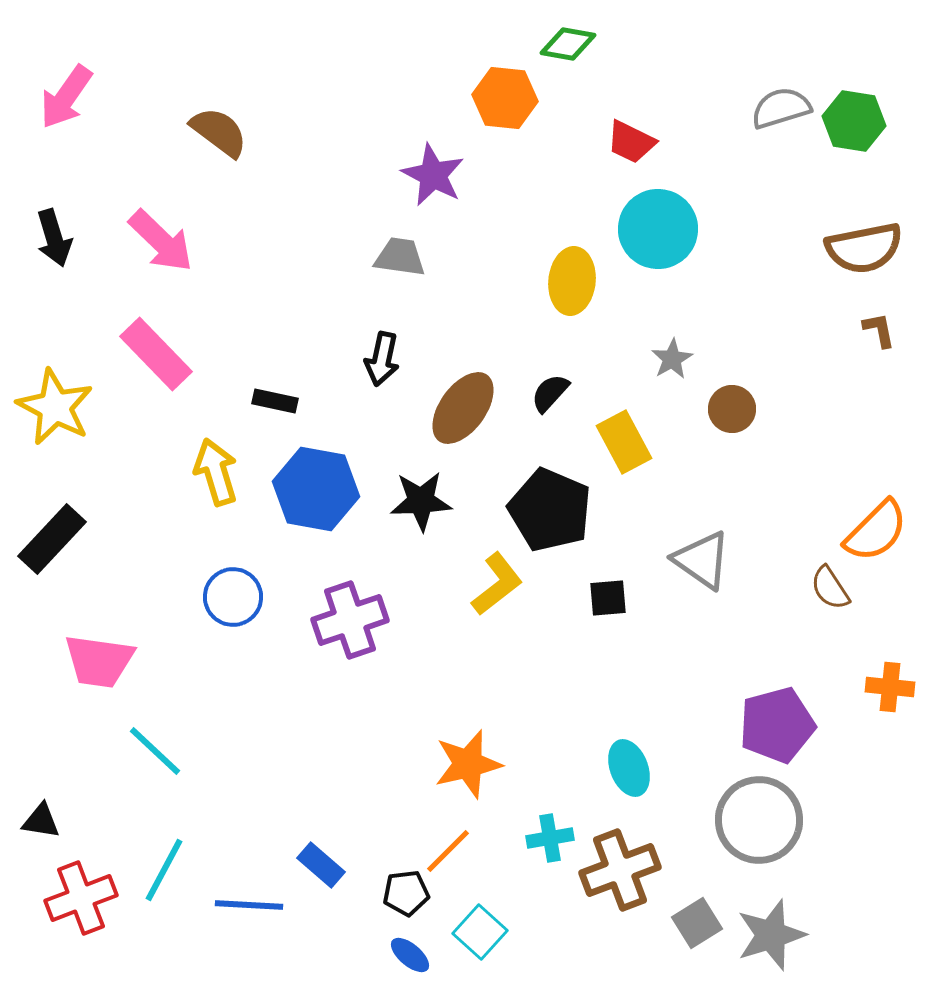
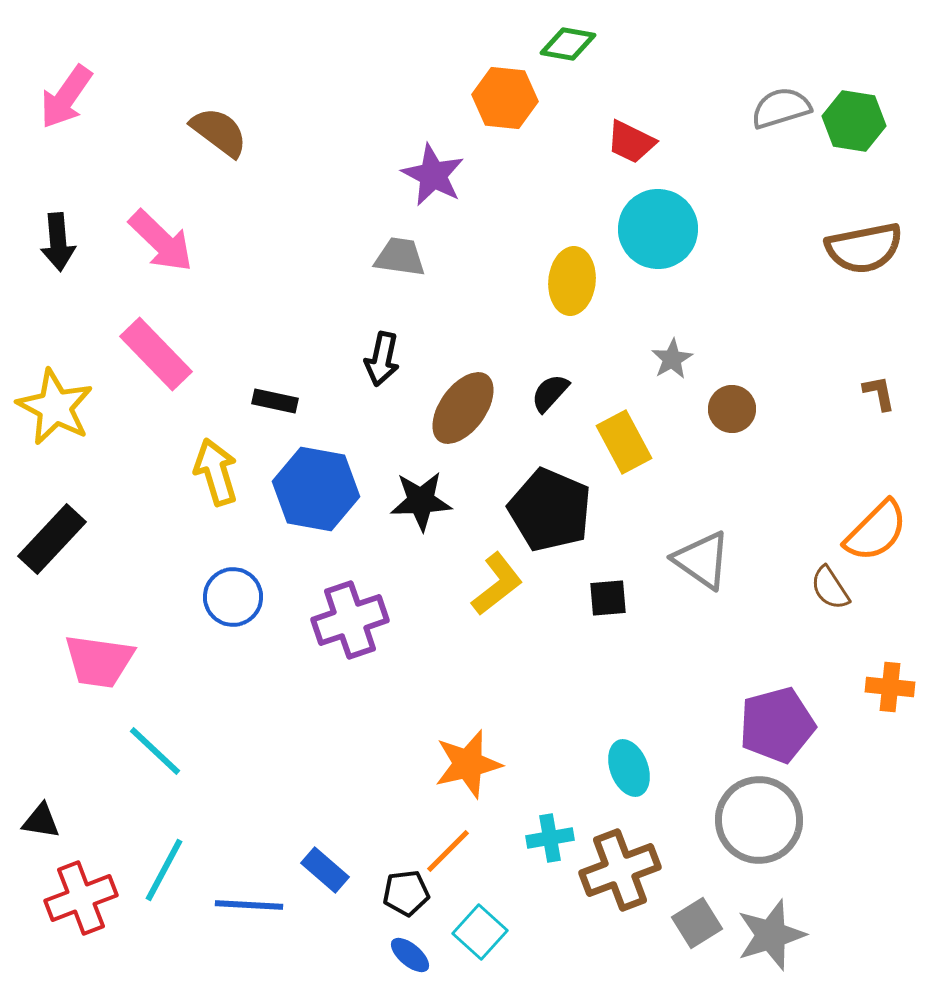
black arrow at (54, 238): moved 4 px right, 4 px down; rotated 12 degrees clockwise
brown L-shape at (879, 330): moved 63 px down
blue rectangle at (321, 865): moved 4 px right, 5 px down
